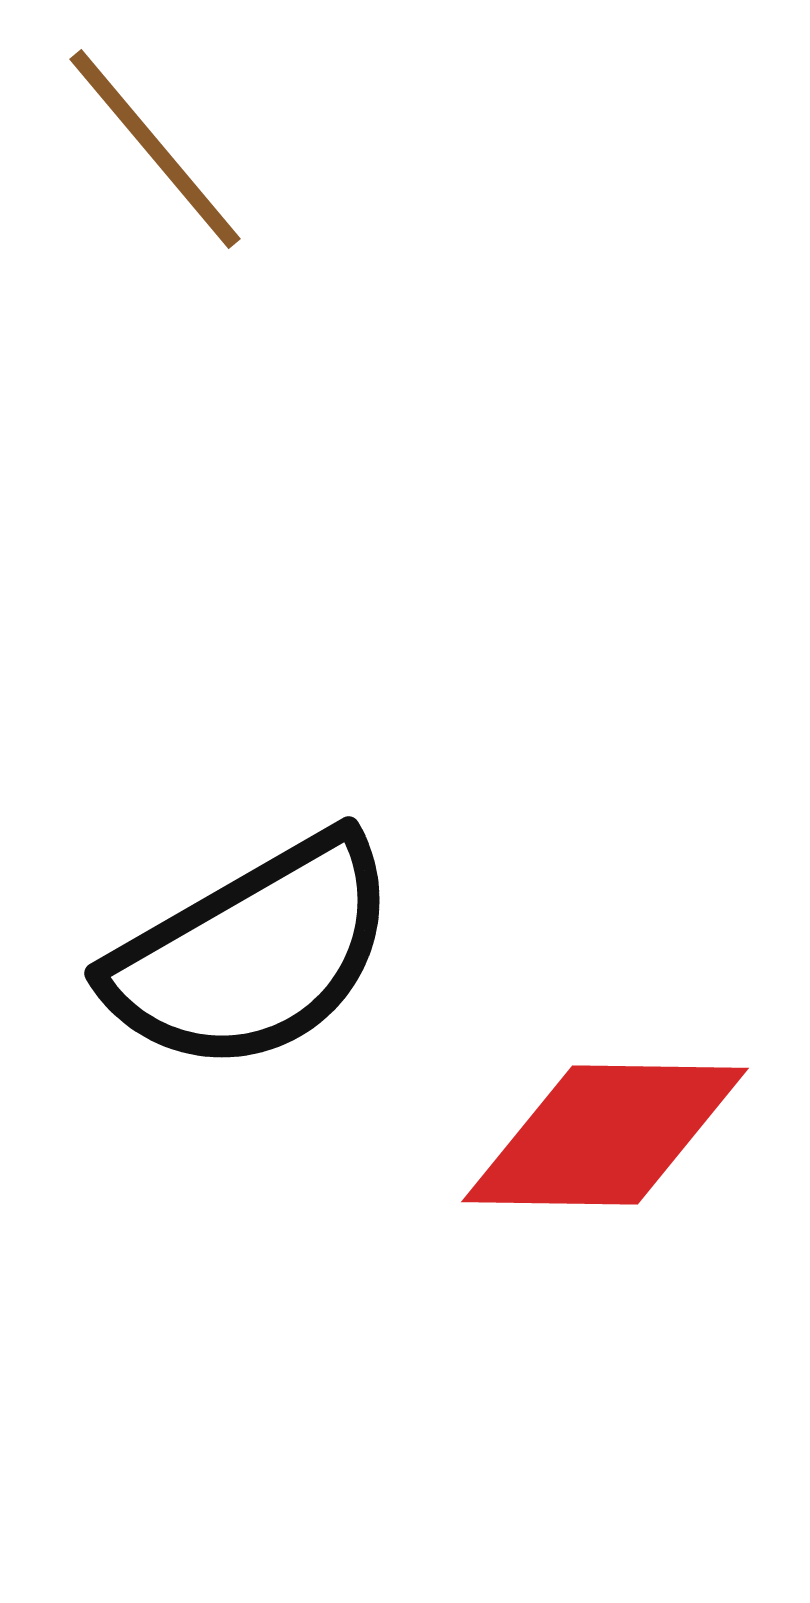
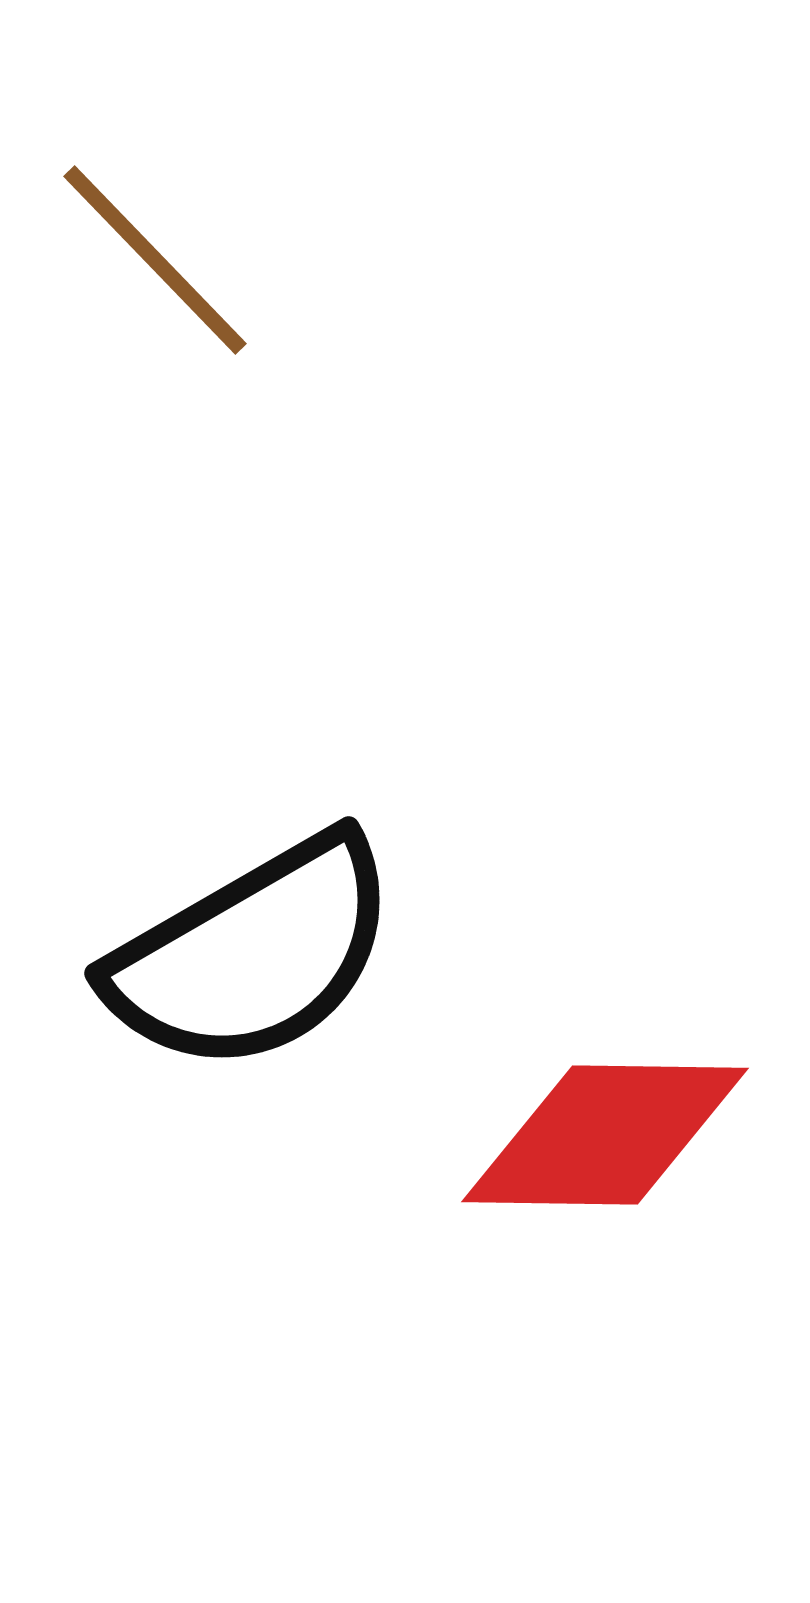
brown line: moved 111 px down; rotated 4 degrees counterclockwise
